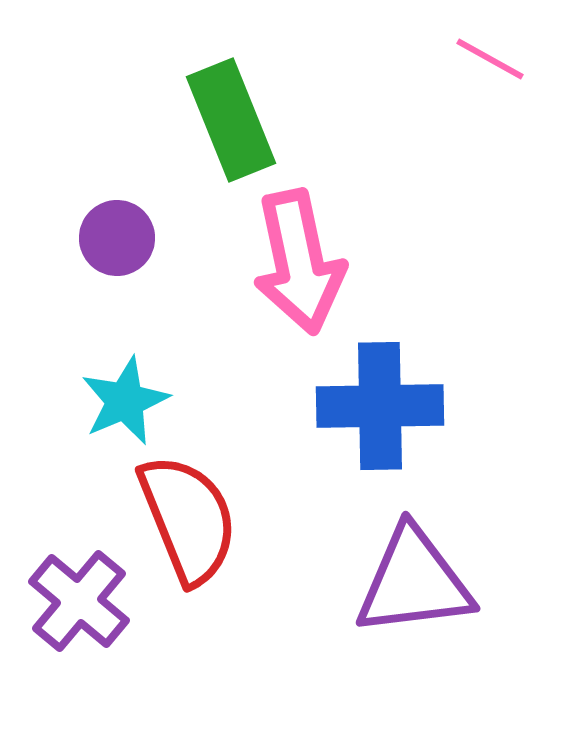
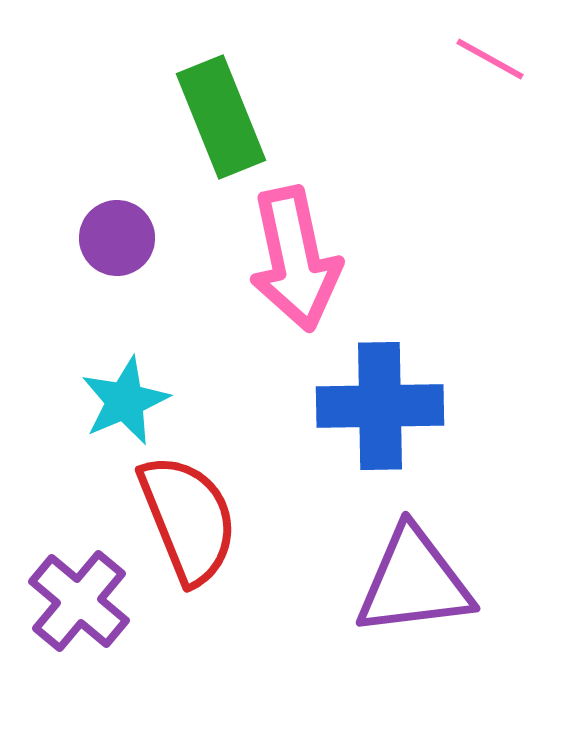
green rectangle: moved 10 px left, 3 px up
pink arrow: moved 4 px left, 3 px up
